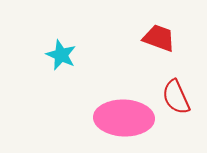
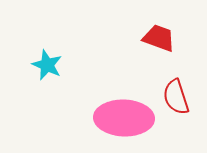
cyan star: moved 14 px left, 10 px down
red semicircle: rotated 6 degrees clockwise
